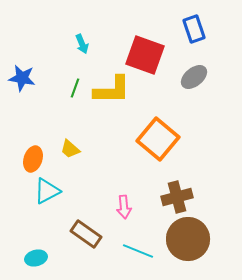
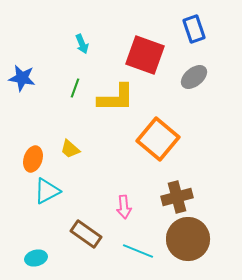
yellow L-shape: moved 4 px right, 8 px down
